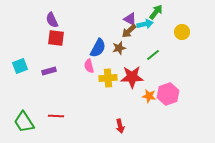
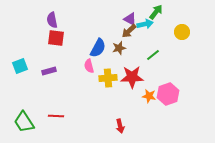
purple semicircle: rotated 14 degrees clockwise
